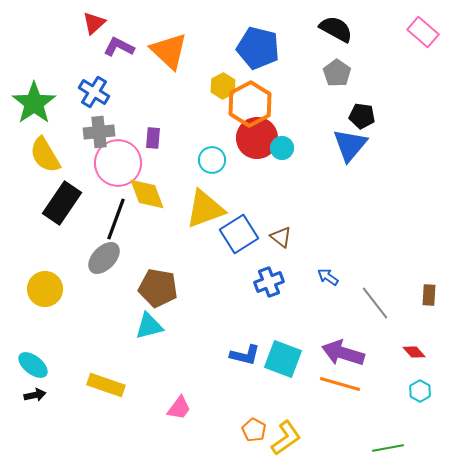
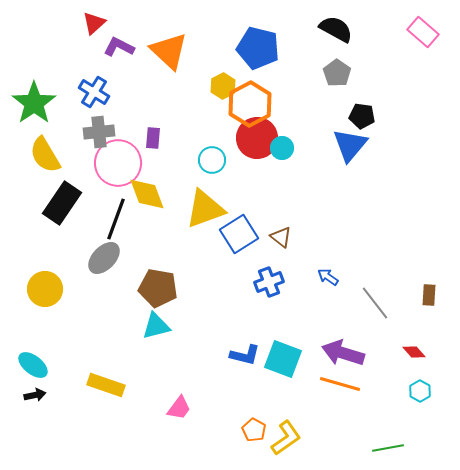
cyan triangle at (149, 326): moved 7 px right
